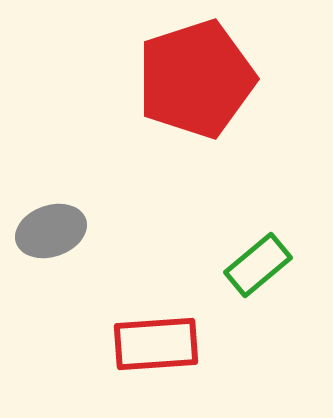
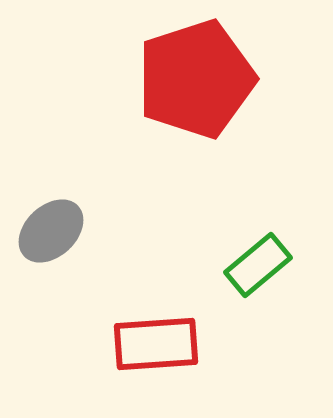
gray ellipse: rotated 24 degrees counterclockwise
